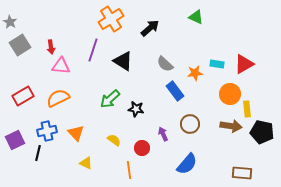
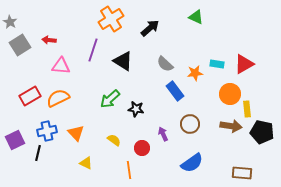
red arrow: moved 2 px left, 7 px up; rotated 104 degrees clockwise
red rectangle: moved 7 px right
blue semicircle: moved 5 px right, 1 px up; rotated 15 degrees clockwise
